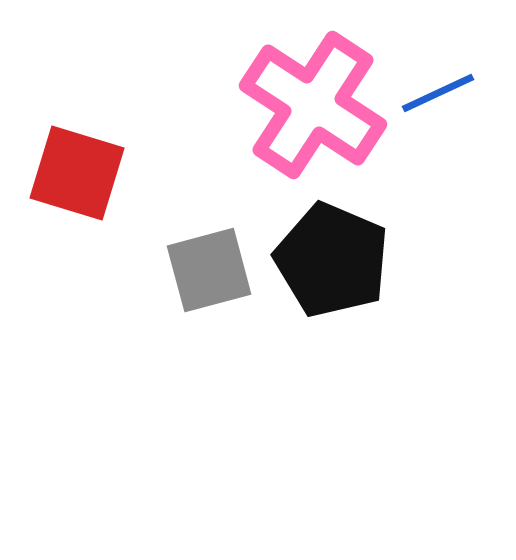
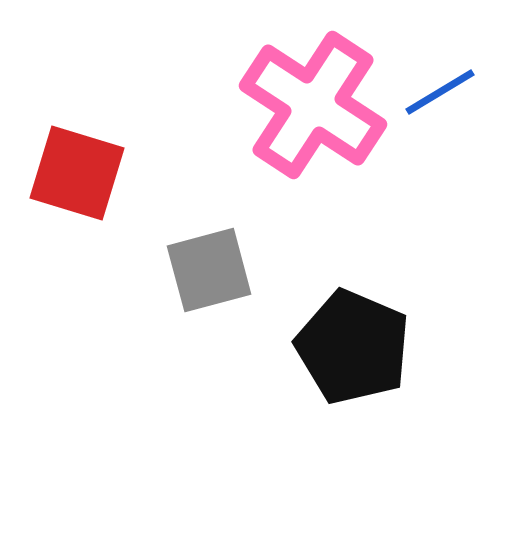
blue line: moved 2 px right, 1 px up; rotated 6 degrees counterclockwise
black pentagon: moved 21 px right, 87 px down
